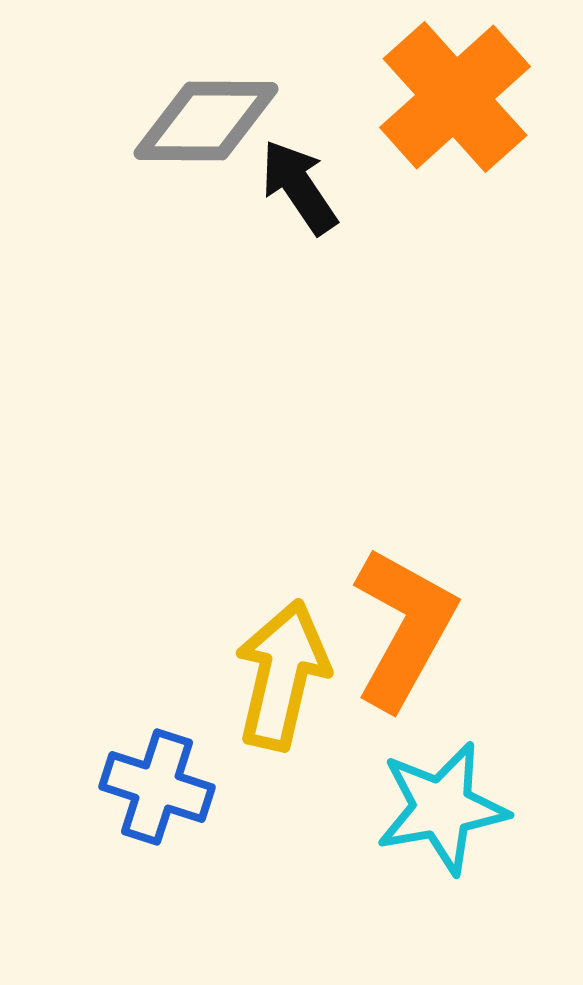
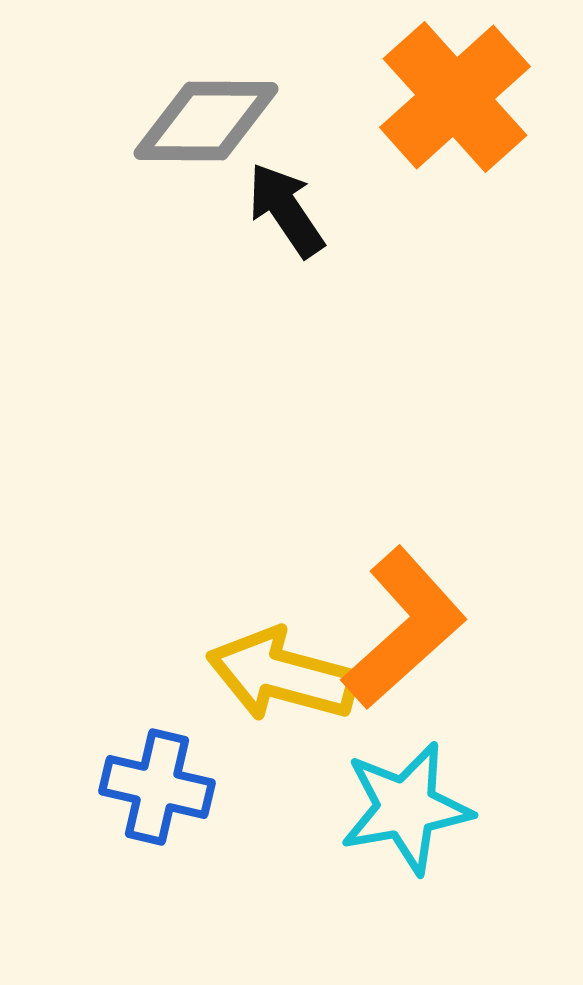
black arrow: moved 13 px left, 23 px down
orange L-shape: rotated 19 degrees clockwise
yellow arrow: rotated 88 degrees counterclockwise
blue cross: rotated 5 degrees counterclockwise
cyan star: moved 36 px left
